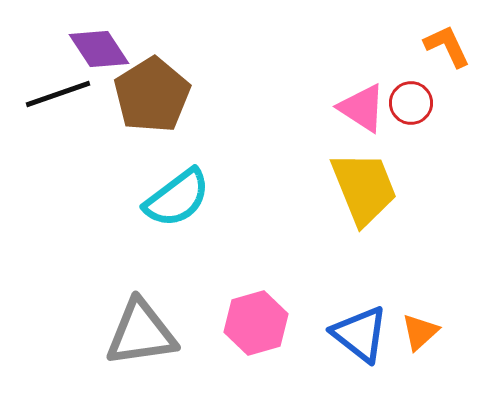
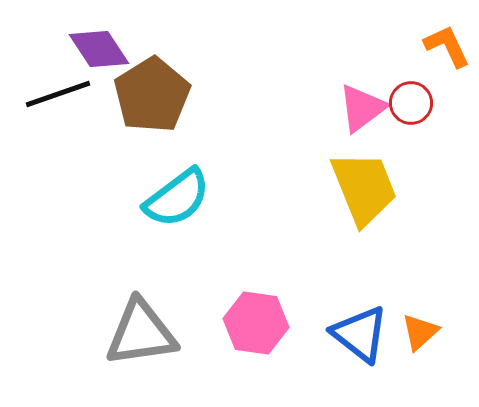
pink triangle: rotated 50 degrees clockwise
pink hexagon: rotated 24 degrees clockwise
